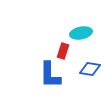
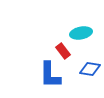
red rectangle: rotated 56 degrees counterclockwise
